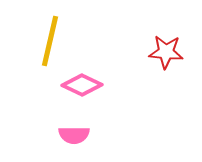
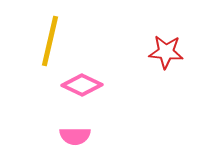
pink semicircle: moved 1 px right, 1 px down
